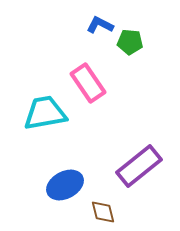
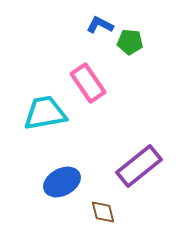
blue ellipse: moved 3 px left, 3 px up
